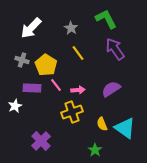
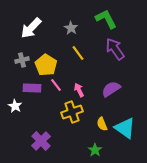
gray cross: rotated 32 degrees counterclockwise
pink arrow: moved 1 px right; rotated 112 degrees counterclockwise
white star: rotated 16 degrees counterclockwise
